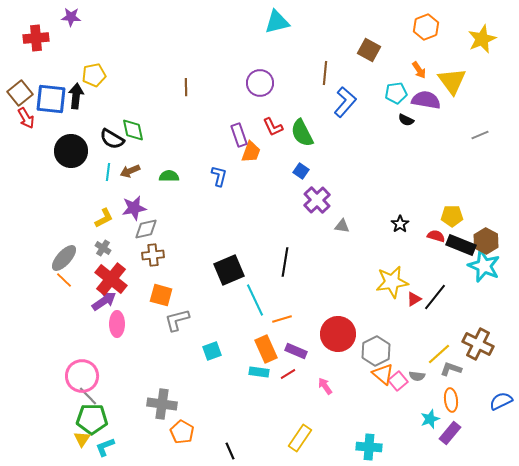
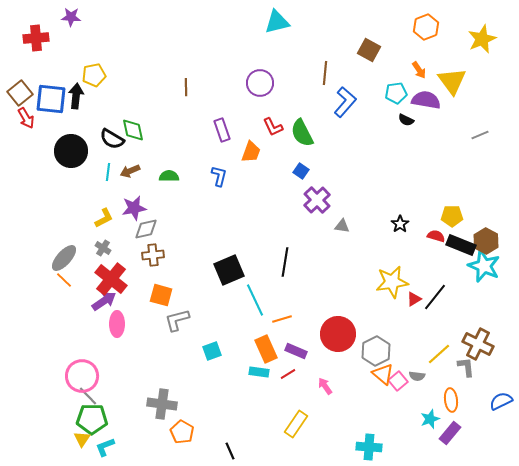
purple rectangle at (239, 135): moved 17 px left, 5 px up
gray L-shape at (451, 369): moved 15 px right, 2 px up; rotated 65 degrees clockwise
yellow rectangle at (300, 438): moved 4 px left, 14 px up
